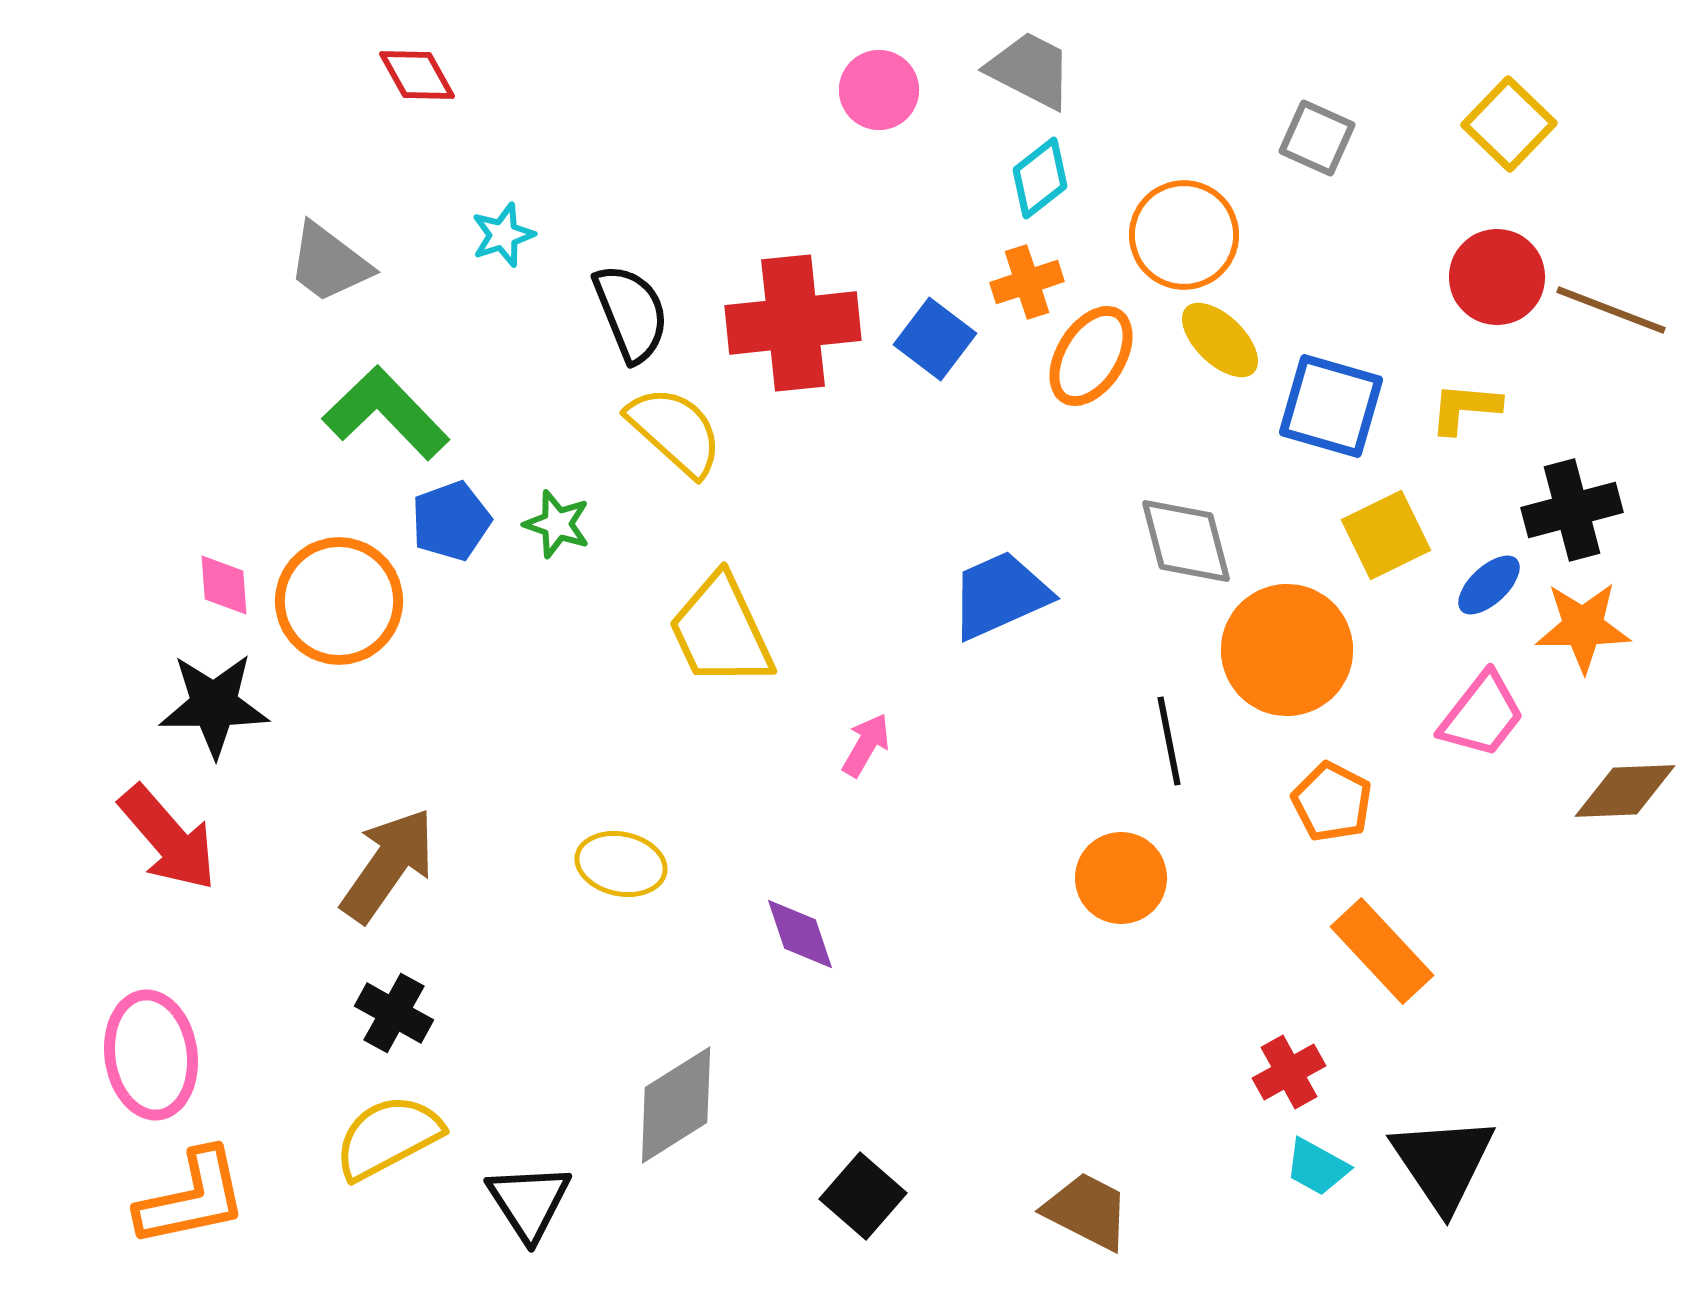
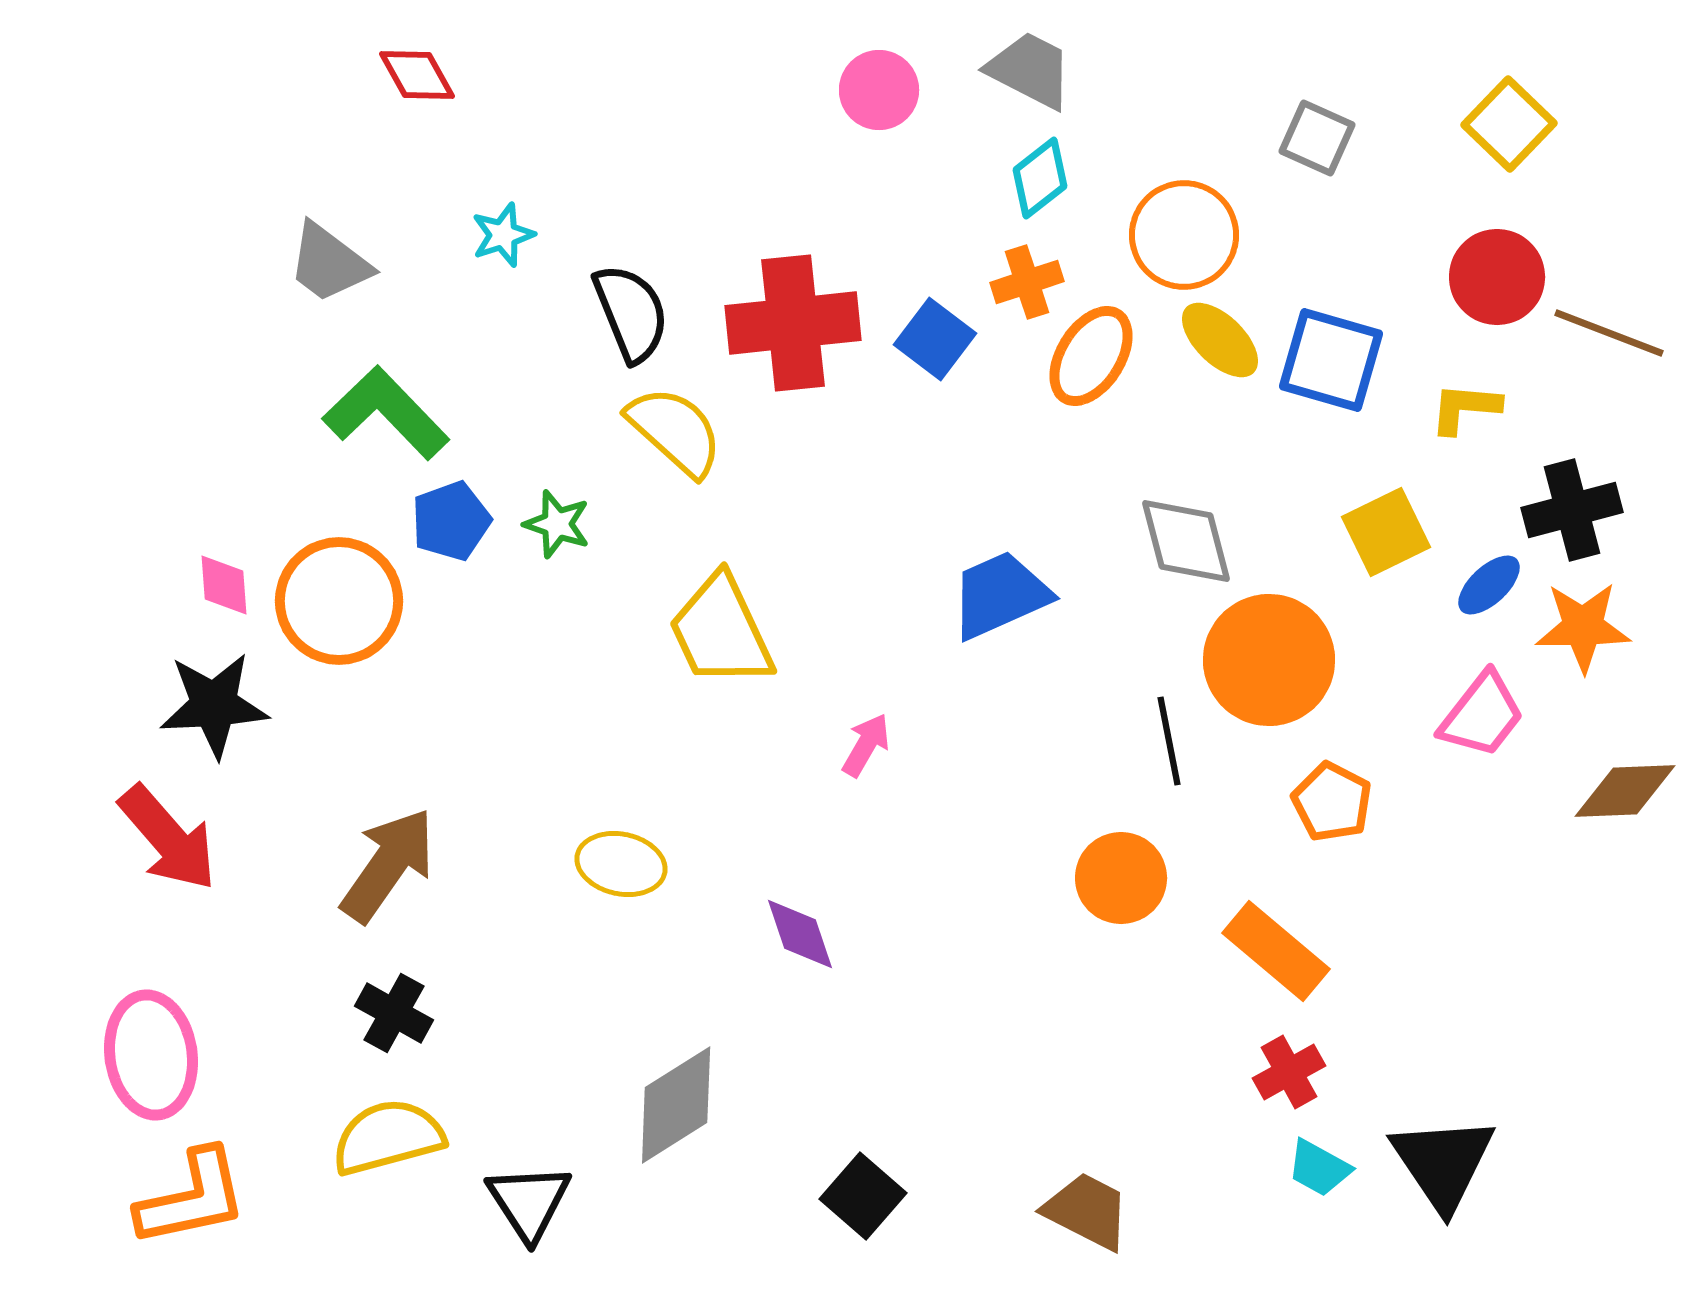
brown line at (1611, 310): moved 2 px left, 23 px down
blue square at (1331, 406): moved 46 px up
yellow square at (1386, 535): moved 3 px up
orange circle at (1287, 650): moved 18 px left, 10 px down
black star at (214, 705): rotated 3 degrees counterclockwise
orange rectangle at (1382, 951): moved 106 px left; rotated 7 degrees counterclockwise
yellow semicircle at (388, 1137): rotated 13 degrees clockwise
cyan trapezoid at (1317, 1167): moved 2 px right, 1 px down
